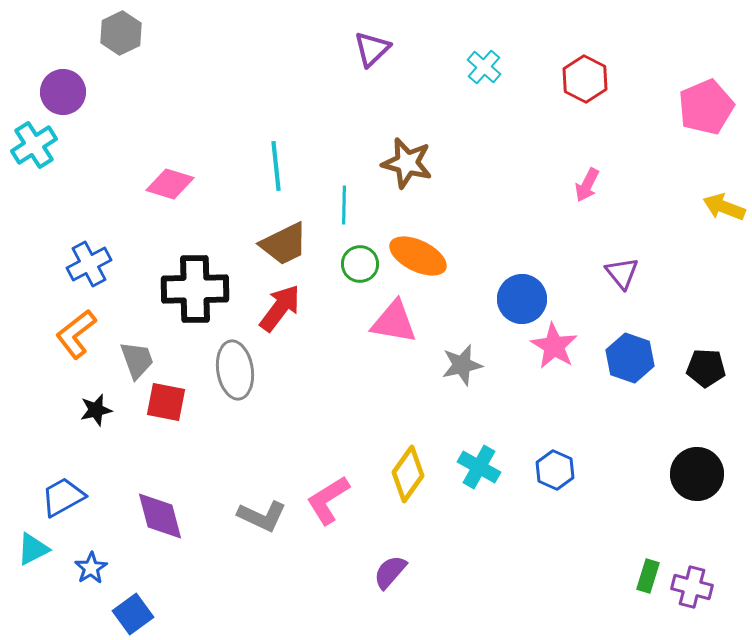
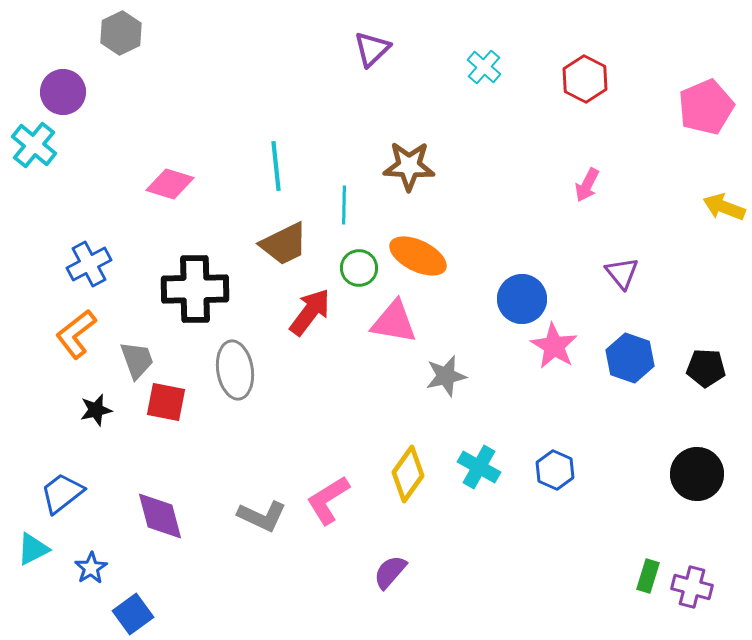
cyan cross at (34, 145): rotated 18 degrees counterclockwise
brown star at (407, 163): moved 2 px right, 3 px down; rotated 12 degrees counterclockwise
green circle at (360, 264): moved 1 px left, 4 px down
red arrow at (280, 308): moved 30 px right, 4 px down
gray star at (462, 365): moved 16 px left, 11 px down
blue trapezoid at (63, 497): moved 1 px left, 4 px up; rotated 9 degrees counterclockwise
